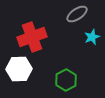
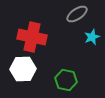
red cross: rotated 32 degrees clockwise
white hexagon: moved 4 px right
green hexagon: rotated 20 degrees counterclockwise
